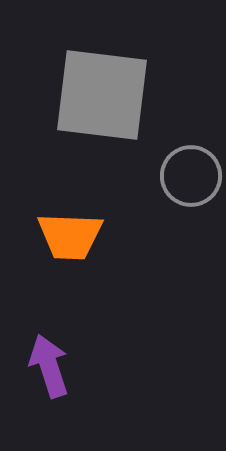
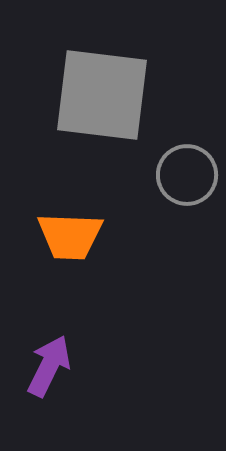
gray circle: moved 4 px left, 1 px up
purple arrow: rotated 44 degrees clockwise
